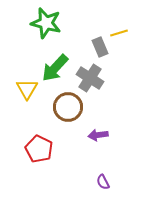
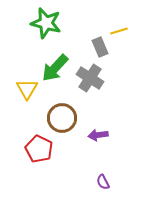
yellow line: moved 2 px up
brown circle: moved 6 px left, 11 px down
